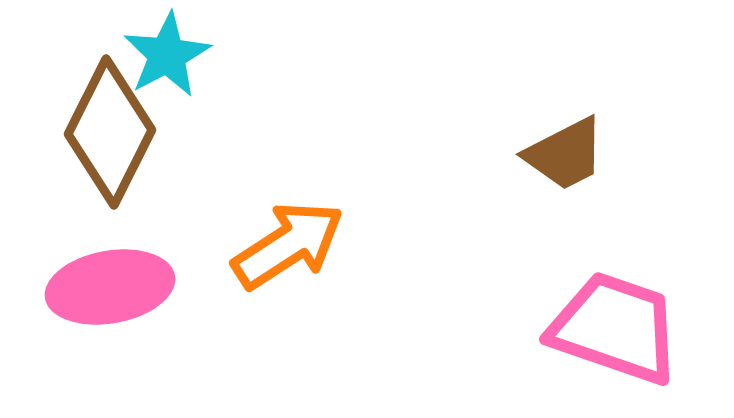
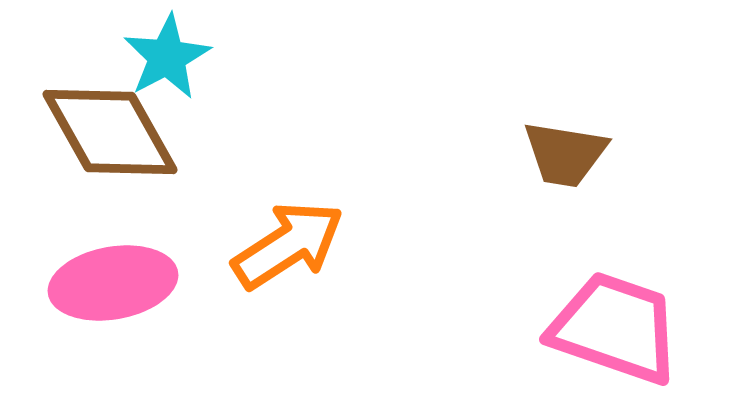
cyan star: moved 2 px down
brown diamond: rotated 56 degrees counterclockwise
brown trapezoid: rotated 36 degrees clockwise
pink ellipse: moved 3 px right, 4 px up
